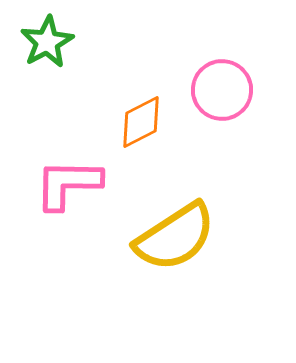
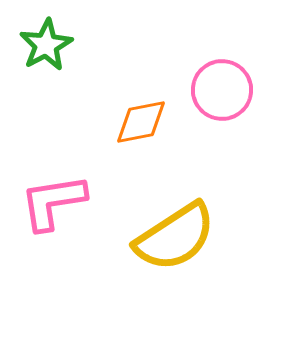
green star: moved 1 px left, 3 px down
orange diamond: rotated 16 degrees clockwise
pink L-shape: moved 15 px left, 18 px down; rotated 10 degrees counterclockwise
